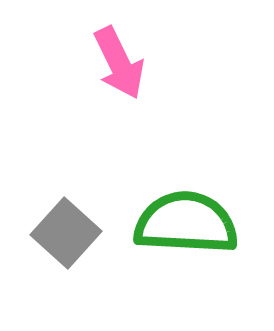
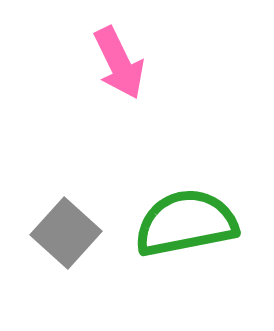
green semicircle: rotated 14 degrees counterclockwise
